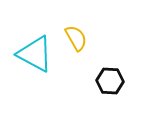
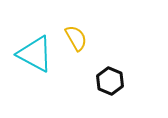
black hexagon: rotated 20 degrees clockwise
